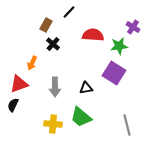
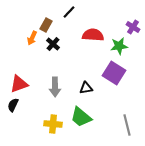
orange arrow: moved 25 px up
